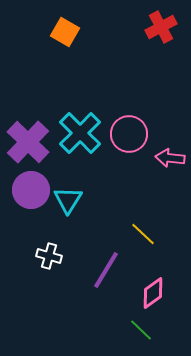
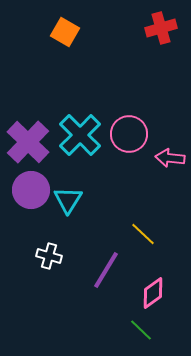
red cross: moved 1 px down; rotated 12 degrees clockwise
cyan cross: moved 2 px down
